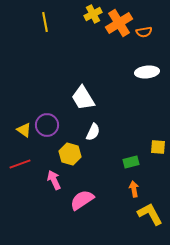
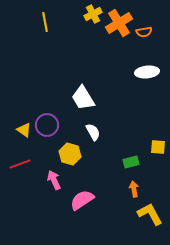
white semicircle: rotated 54 degrees counterclockwise
